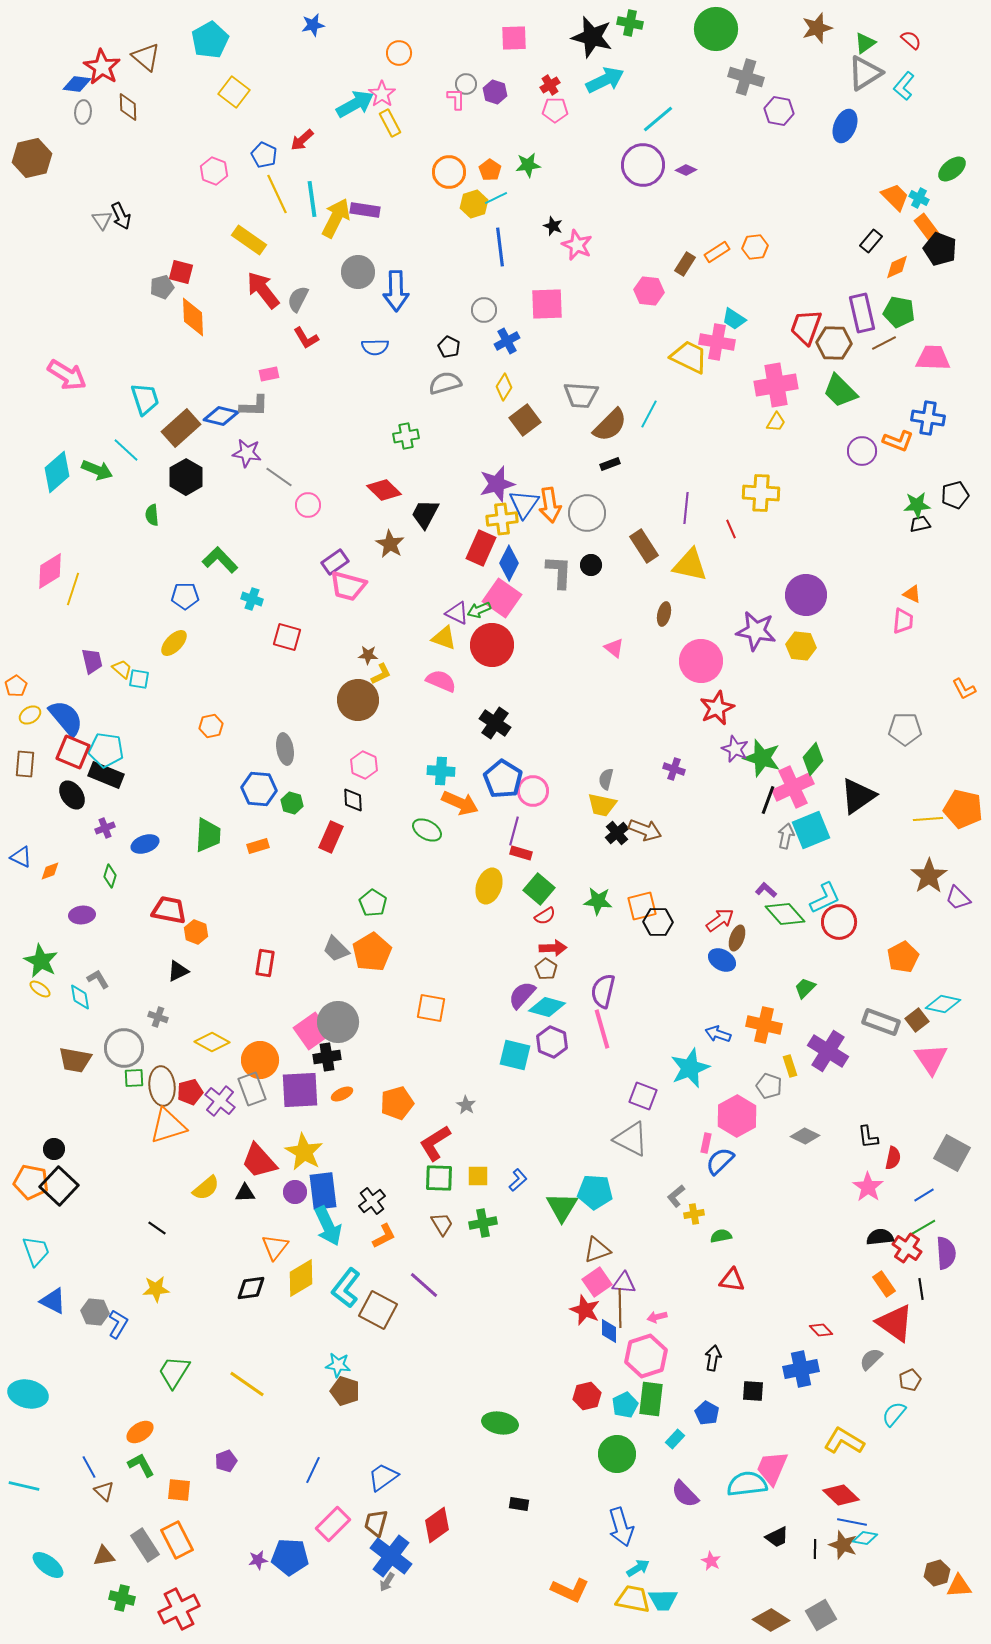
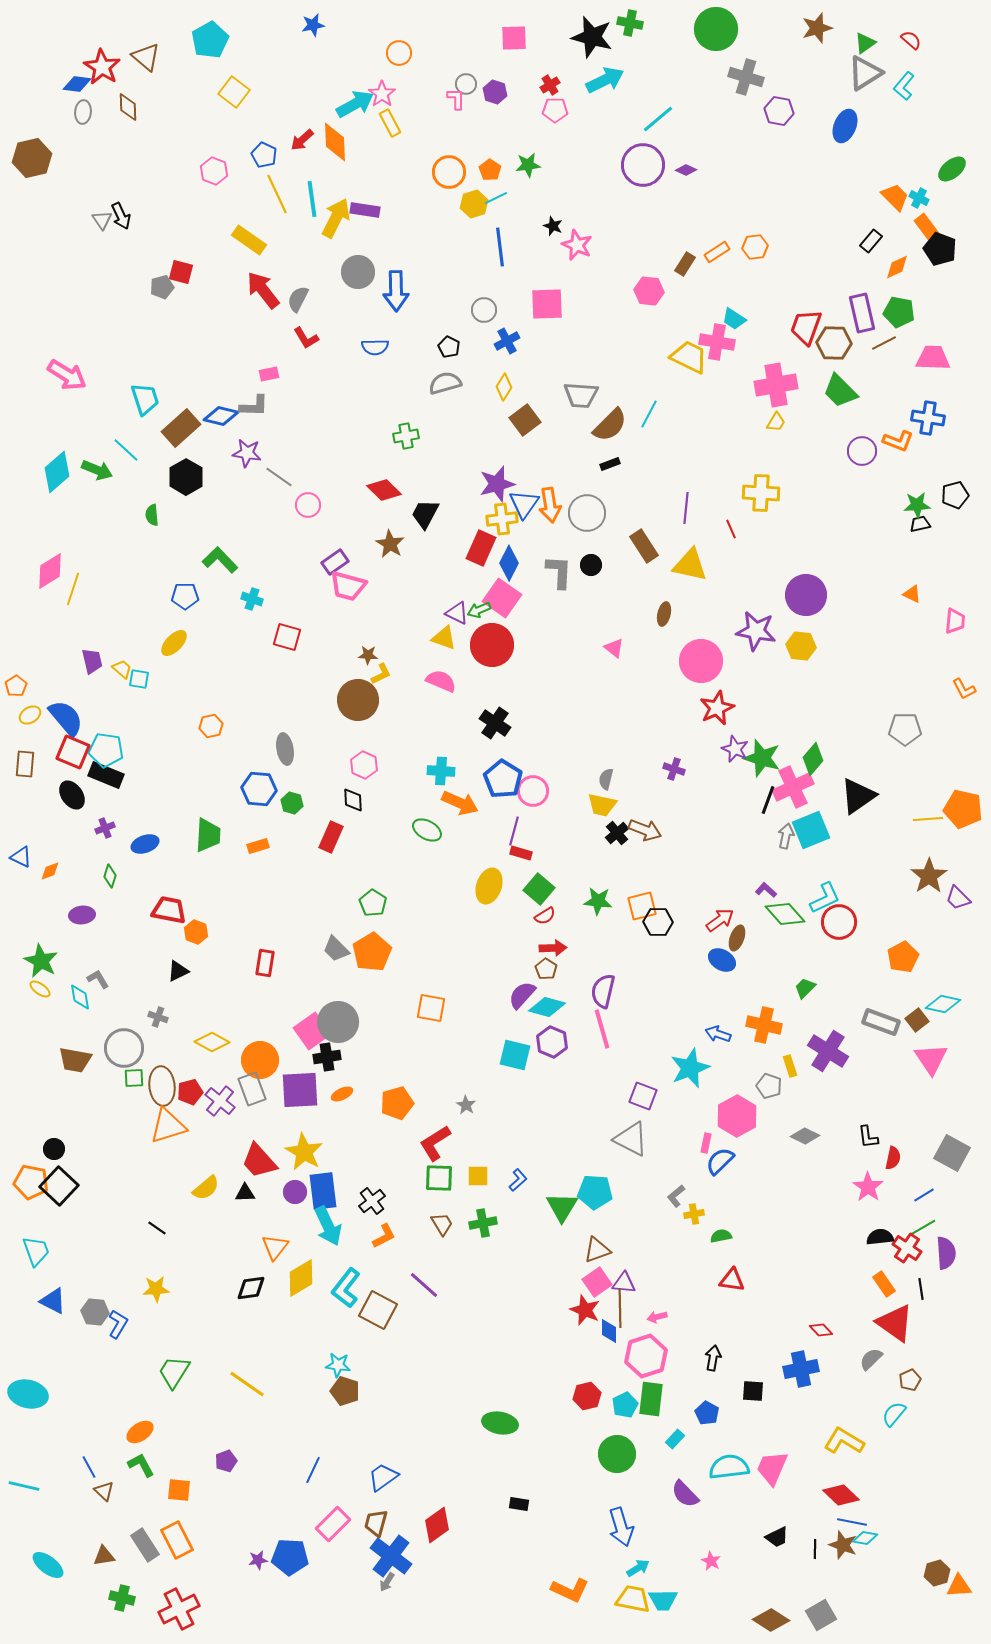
orange diamond at (193, 317): moved 142 px right, 175 px up
pink trapezoid at (903, 621): moved 52 px right
cyan semicircle at (747, 1484): moved 18 px left, 17 px up
